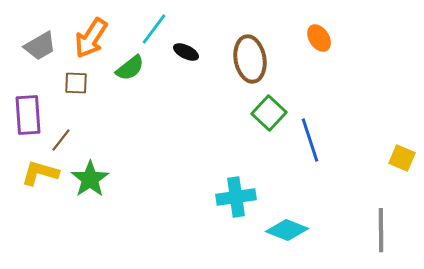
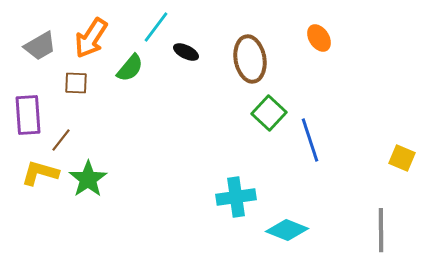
cyan line: moved 2 px right, 2 px up
green semicircle: rotated 12 degrees counterclockwise
green star: moved 2 px left
